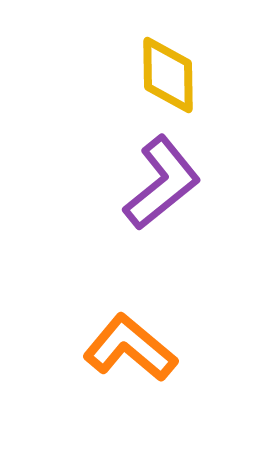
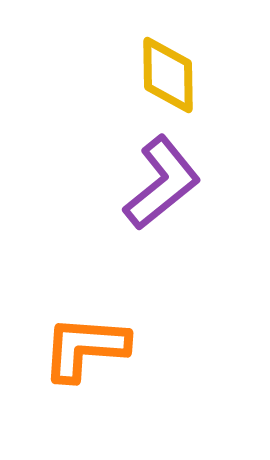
orange L-shape: moved 45 px left; rotated 36 degrees counterclockwise
